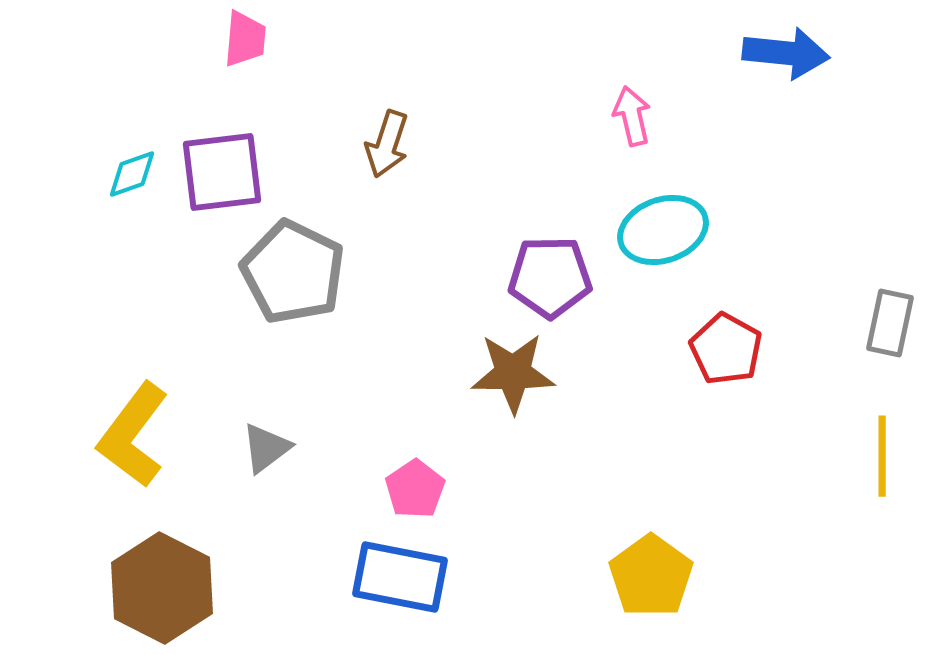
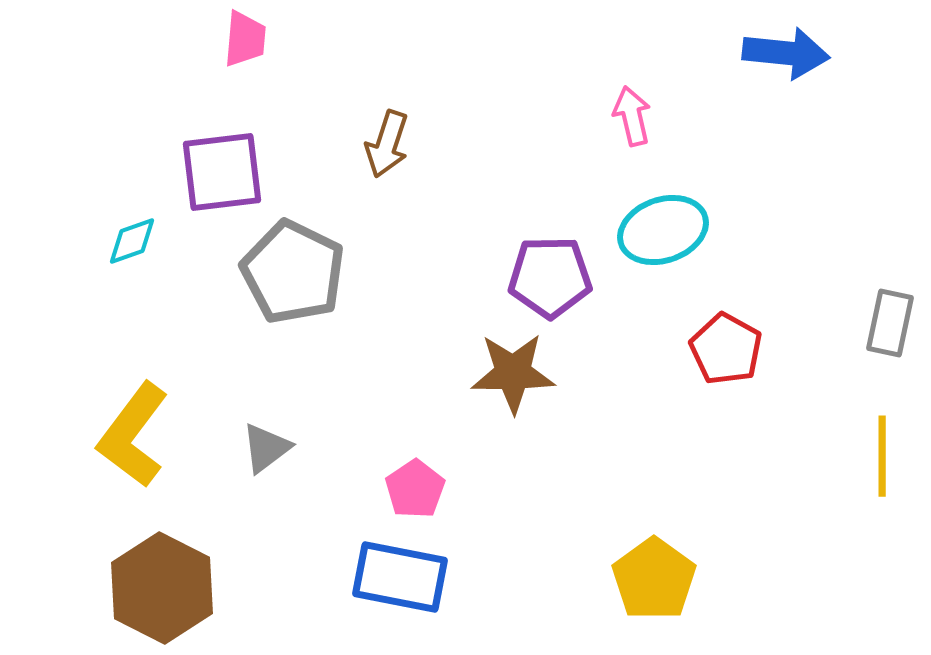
cyan diamond: moved 67 px down
yellow pentagon: moved 3 px right, 3 px down
